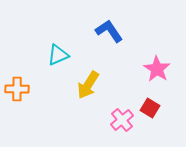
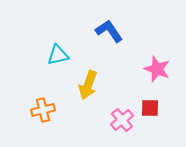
cyan triangle: rotated 10 degrees clockwise
pink star: rotated 12 degrees counterclockwise
yellow arrow: rotated 12 degrees counterclockwise
orange cross: moved 26 px right, 21 px down; rotated 15 degrees counterclockwise
red square: rotated 30 degrees counterclockwise
